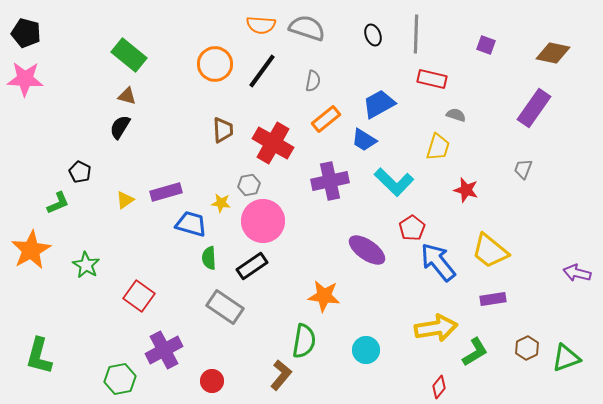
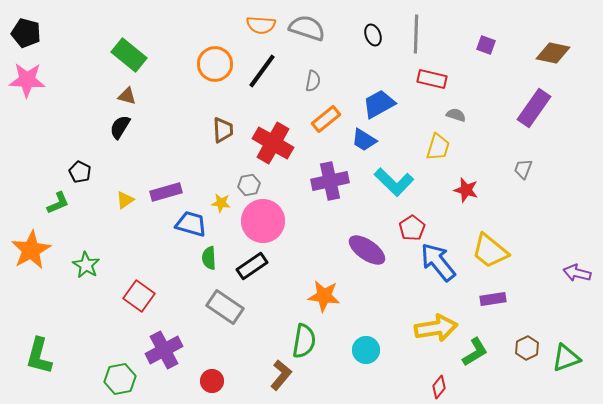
pink star at (25, 79): moved 2 px right, 1 px down
